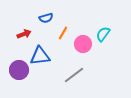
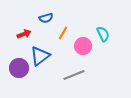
cyan semicircle: rotated 119 degrees clockwise
pink circle: moved 2 px down
blue triangle: rotated 30 degrees counterclockwise
purple circle: moved 2 px up
gray line: rotated 15 degrees clockwise
